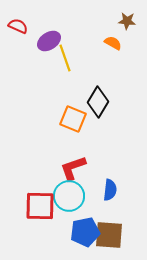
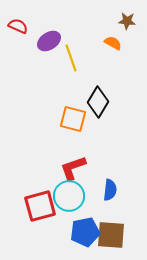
yellow line: moved 6 px right
orange square: rotated 8 degrees counterclockwise
red square: rotated 16 degrees counterclockwise
brown square: moved 2 px right
